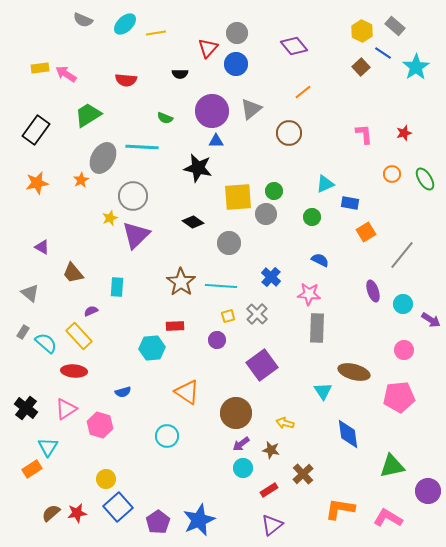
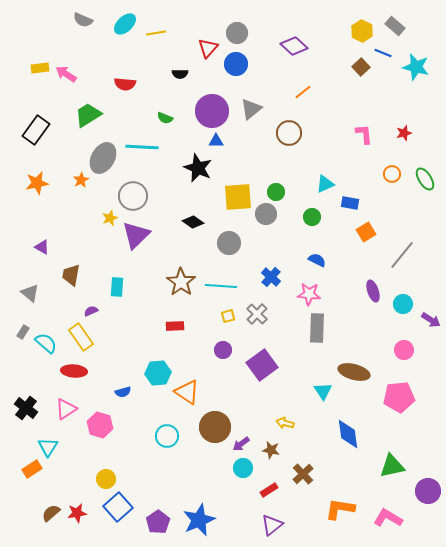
purple diamond at (294, 46): rotated 8 degrees counterclockwise
blue line at (383, 53): rotated 12 degrees counterclockwise
cyan star at (416, 67): rotated 24 degrees counterclockwise
red semicircle at (126, 80): moved 1 px left, 4 px down
black star at (198, 168): rotated 12 degrees clockwise
green circle at (274, 191): moved 2 px right, 1 px down
blue semicircle at (320, 260): moved 3 px left
brown trapezoid at (73, 273): moved 2 px left, 2 px down; rotated 50 degrees clockwise
yellow rectangle at (79, 336): moved 2 px right, 1 px down; rotated 8 degrees clockwise
purple circle at (217, 340): moved 6 px right, 10 px down
cyan hexagon at (152, 348): moved 6 px right, 25 px down
brown circle at (236, 413): moved 21 px left, 14 px down
